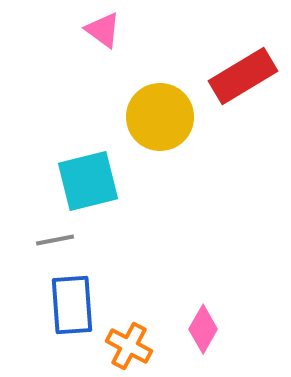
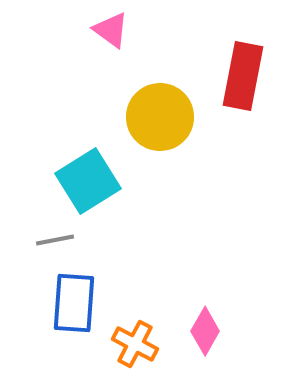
pink triangle: moved 8 px right
red rectangle: rotated 48 degrees counterclockwise
cyan square: rotated 18 degrees counterclockwise
blue rectangle: moved 2 px right, 2 px up; rotated 8 degrees clockwise
pink diamond: moved 2 px right, 2 px down
orange cross: moved 6 px right, 2 px up
